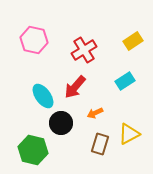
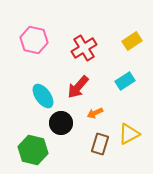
yellow rectangle: moved 1 px left
red cross: moved 2 px up
red arrow: moved 3 px right
